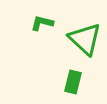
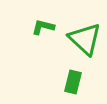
green L-shape: moved 1 px right, 4 px down
